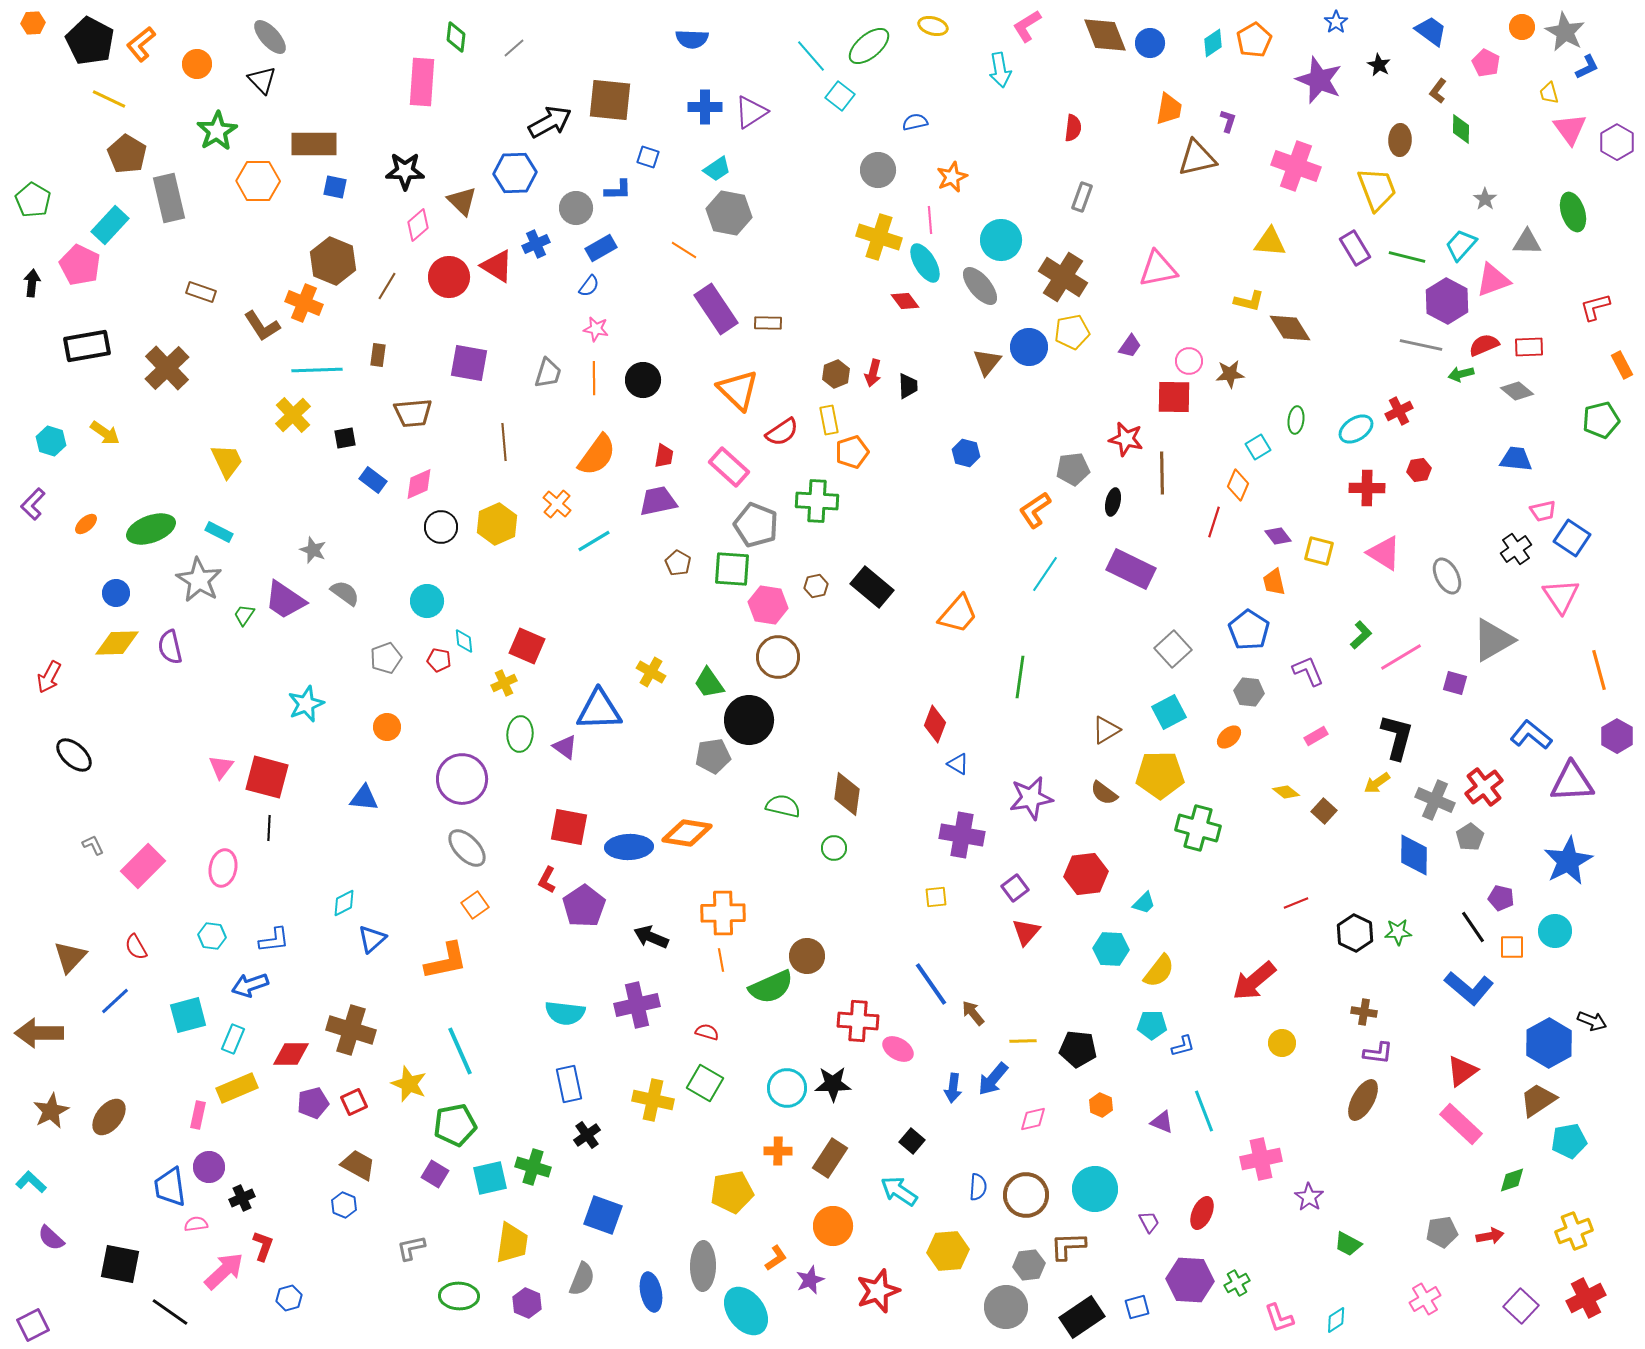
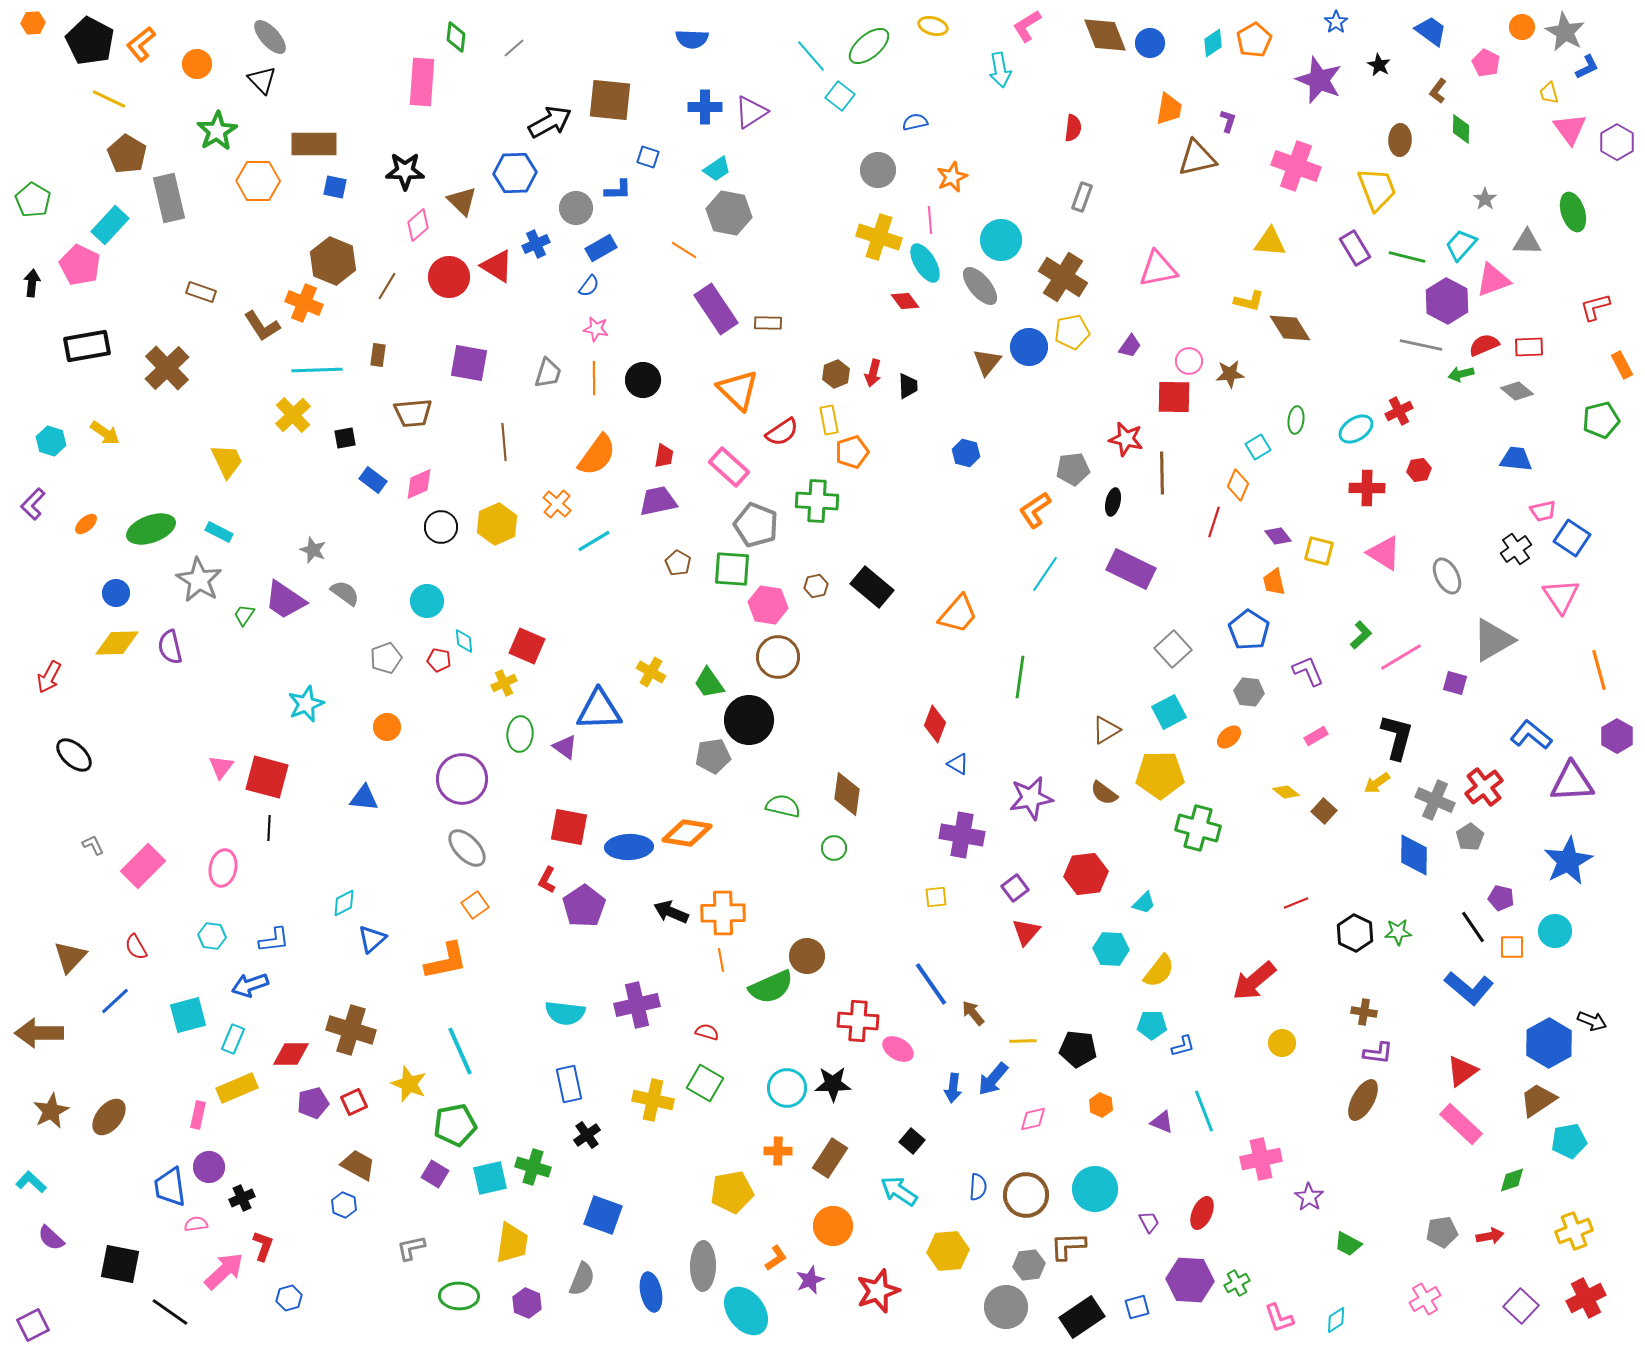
black arrow at (651, 937): moved 20 px right, 25 px up
